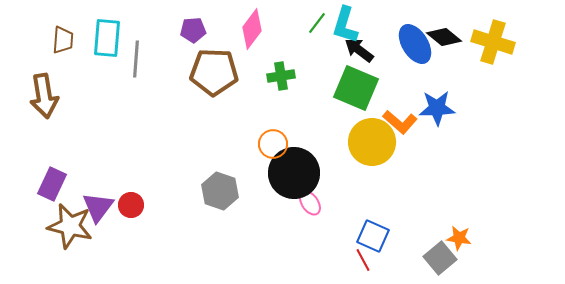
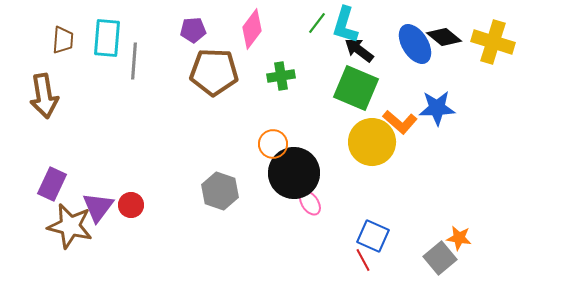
gray line: moved 2 px left, 2 px down
